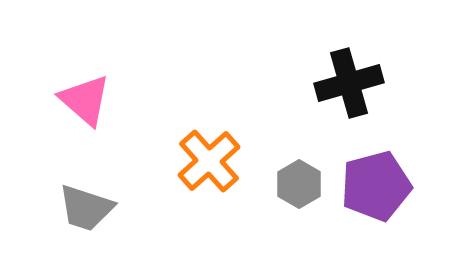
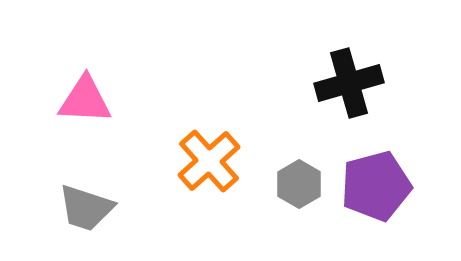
pink triangle: rotated 38 degrees counterclockwise
